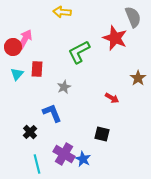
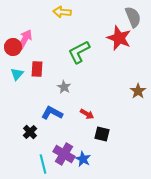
red star: moved 4 px right
brown star: moved 13 px down
gray star: rotated 16 degrees counterclockwise
red arrow: moved 25 px left, 16 px down
blue L-shape: rotated 40 degrees counterclockwise
cyan line: moved 6 px right
